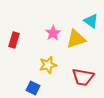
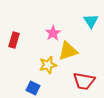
cyan triangle: rotated 21 degrees clockwise
yellow triangle: moved 8 px left, 12 px down
red trapezoid: moved 1 px right, 4 px down
